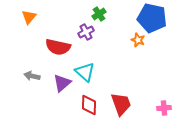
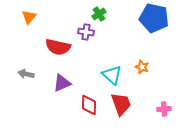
blue pentagon: moved 2 px right
purple cross: rotated 35 degrees clockwise
orange star: moved 4 px right, 27 px down
cyan triangle: moved 27 px right, 3 px down
gray arrow: moved 6 px left, 2 px up
purple triangle: rotated 18 degrees clockwise
pink cross: moved 1 px down
